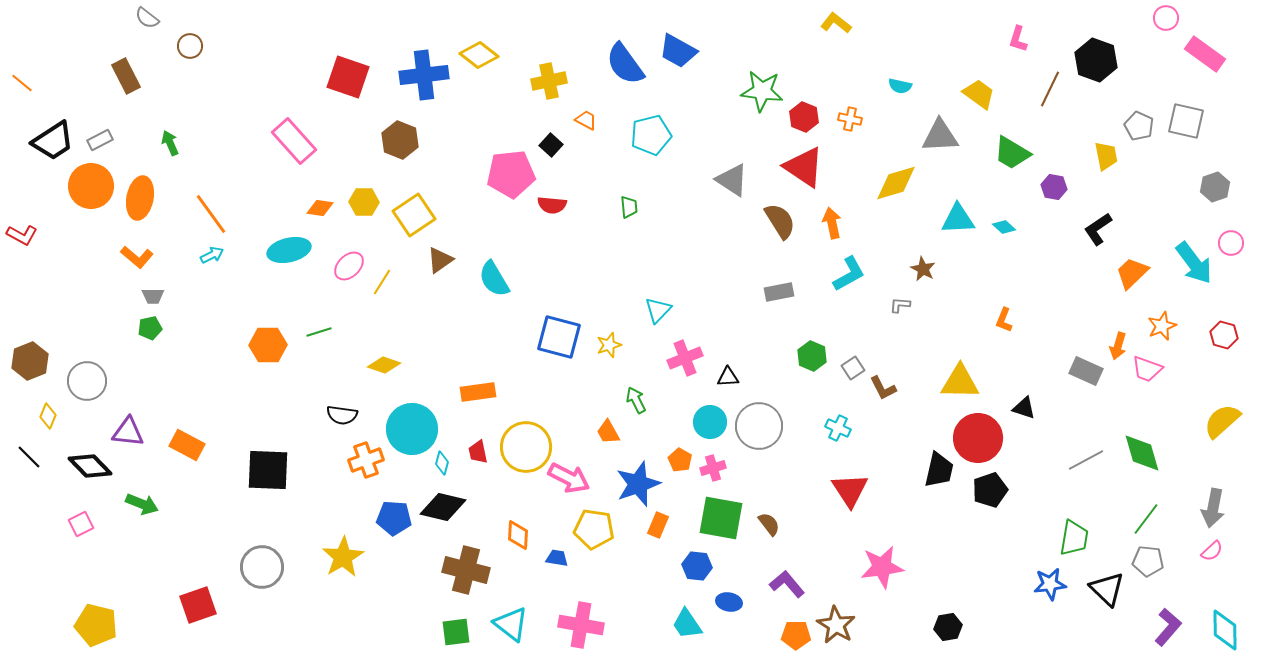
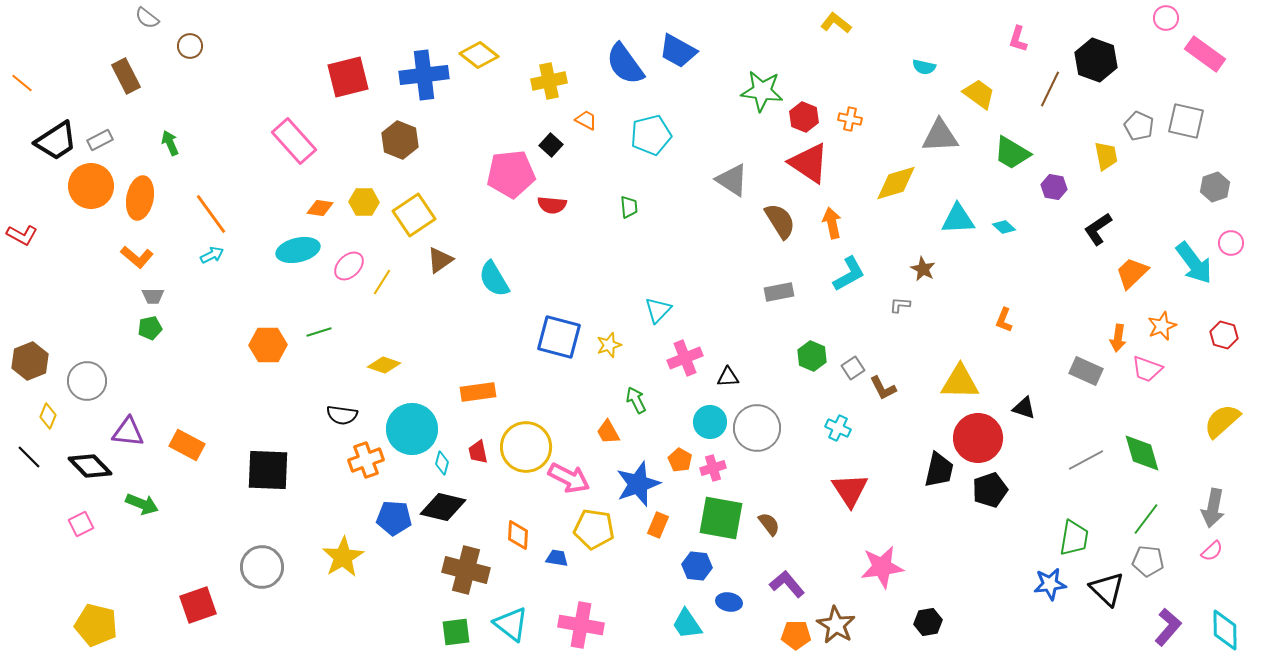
red square at (348, 77): rotated 33 degrees counterclockwise
cyan semicircle at (900, 86): moved 24 px right, 19 px up
black trapezoid at (53, 141): moved 3 px right
red triangle at (804, 167): moved 5 px right, 4 px up
cyan ellipse at (289, 250): moved 9 px right
orange arrow at (1118, 346): moved 8 px up; rotated 8 degrees counterclockwise
gray circle at (759, 426): moved 2 px left, 2 px down
black hexagon at (948, 627): moved 20 px left, 5 px up
